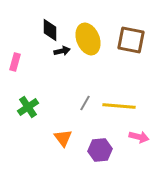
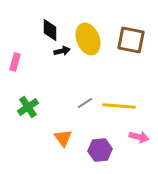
gray line: rotated 28 degrees clockwise
